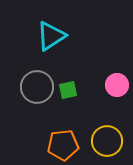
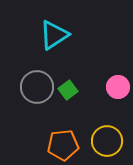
cyan triangle: moved 3 px right, 1 px up
pink circle: moved 1 px right, 2 px down
green square: rotated 24 degrees counterclockwise
